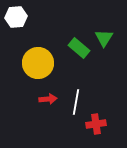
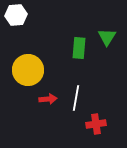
white hexagon: moved 2 px up
green triangle: moved 3 px right, 1 px up
green rectangle: rotated 55 degrees clockwise
yellow circle: moved 10 px left, 7 px down
white line: moved 4 px up
